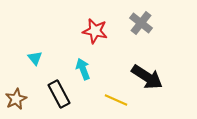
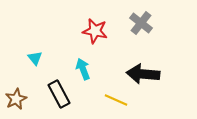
black arrow: moved 4 px left, 3 px up; rotated 152 degrees clockwise
